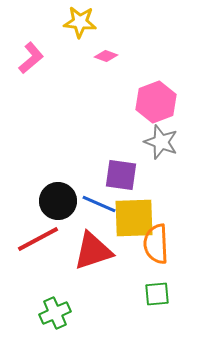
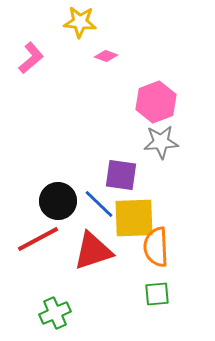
gray star: rotated 24 degrees counterclockwise
blue line: rotated 20 degrees clockwise
orange semicircle: moved 3 px down
